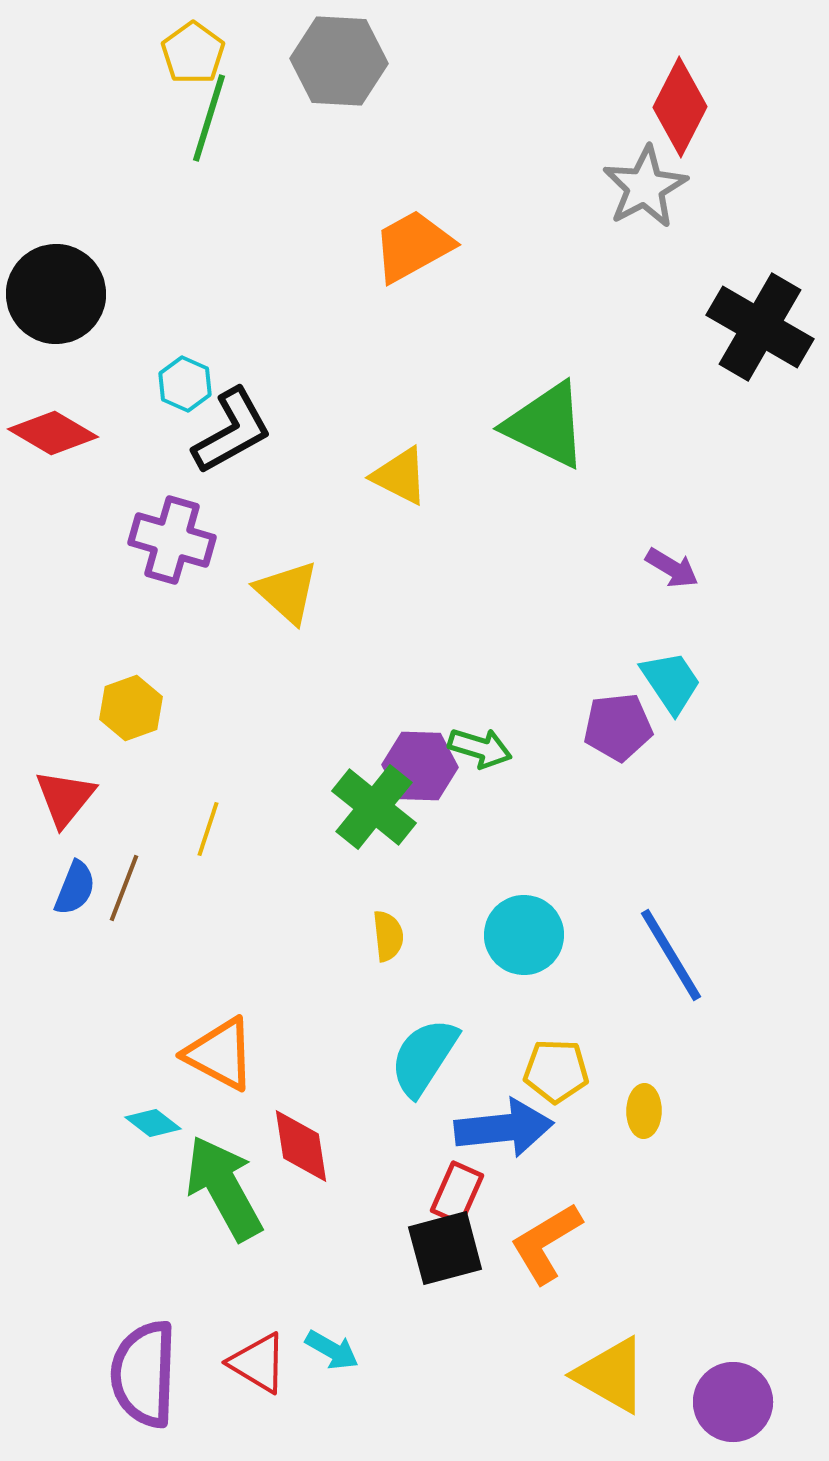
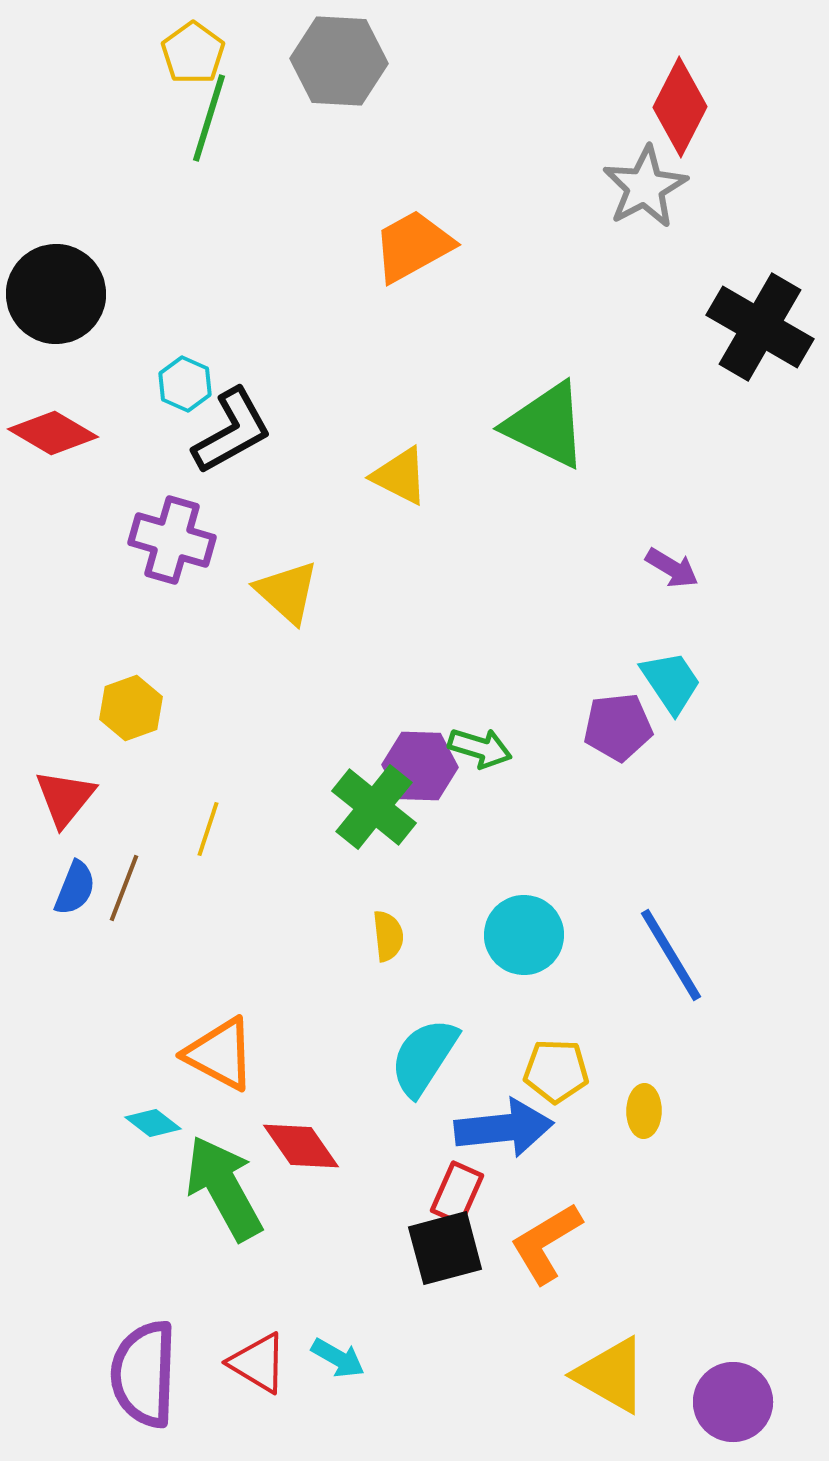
red diamond at (301, 1146): rotated 26 degrees counterclockwise
cyan arrow at (332, 1350): moved 6 px right, 8 px down
